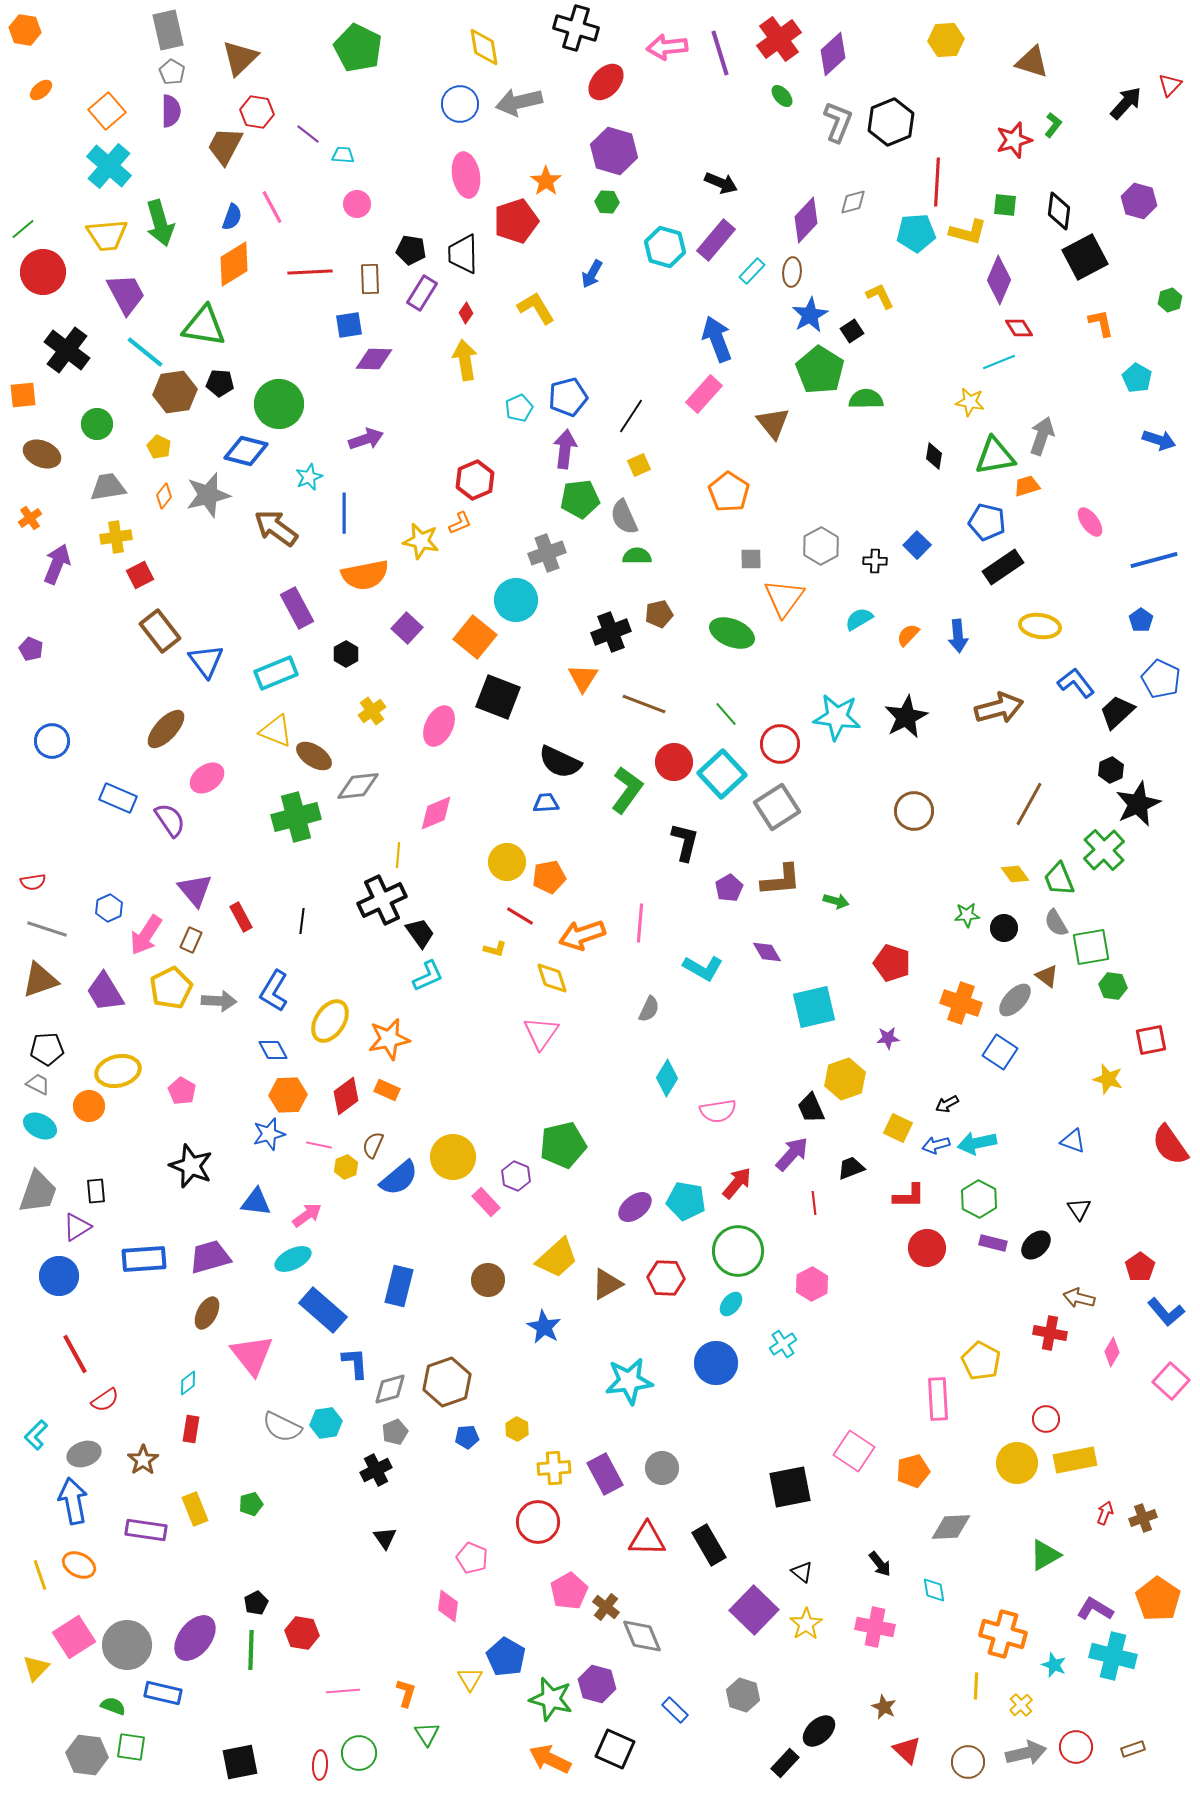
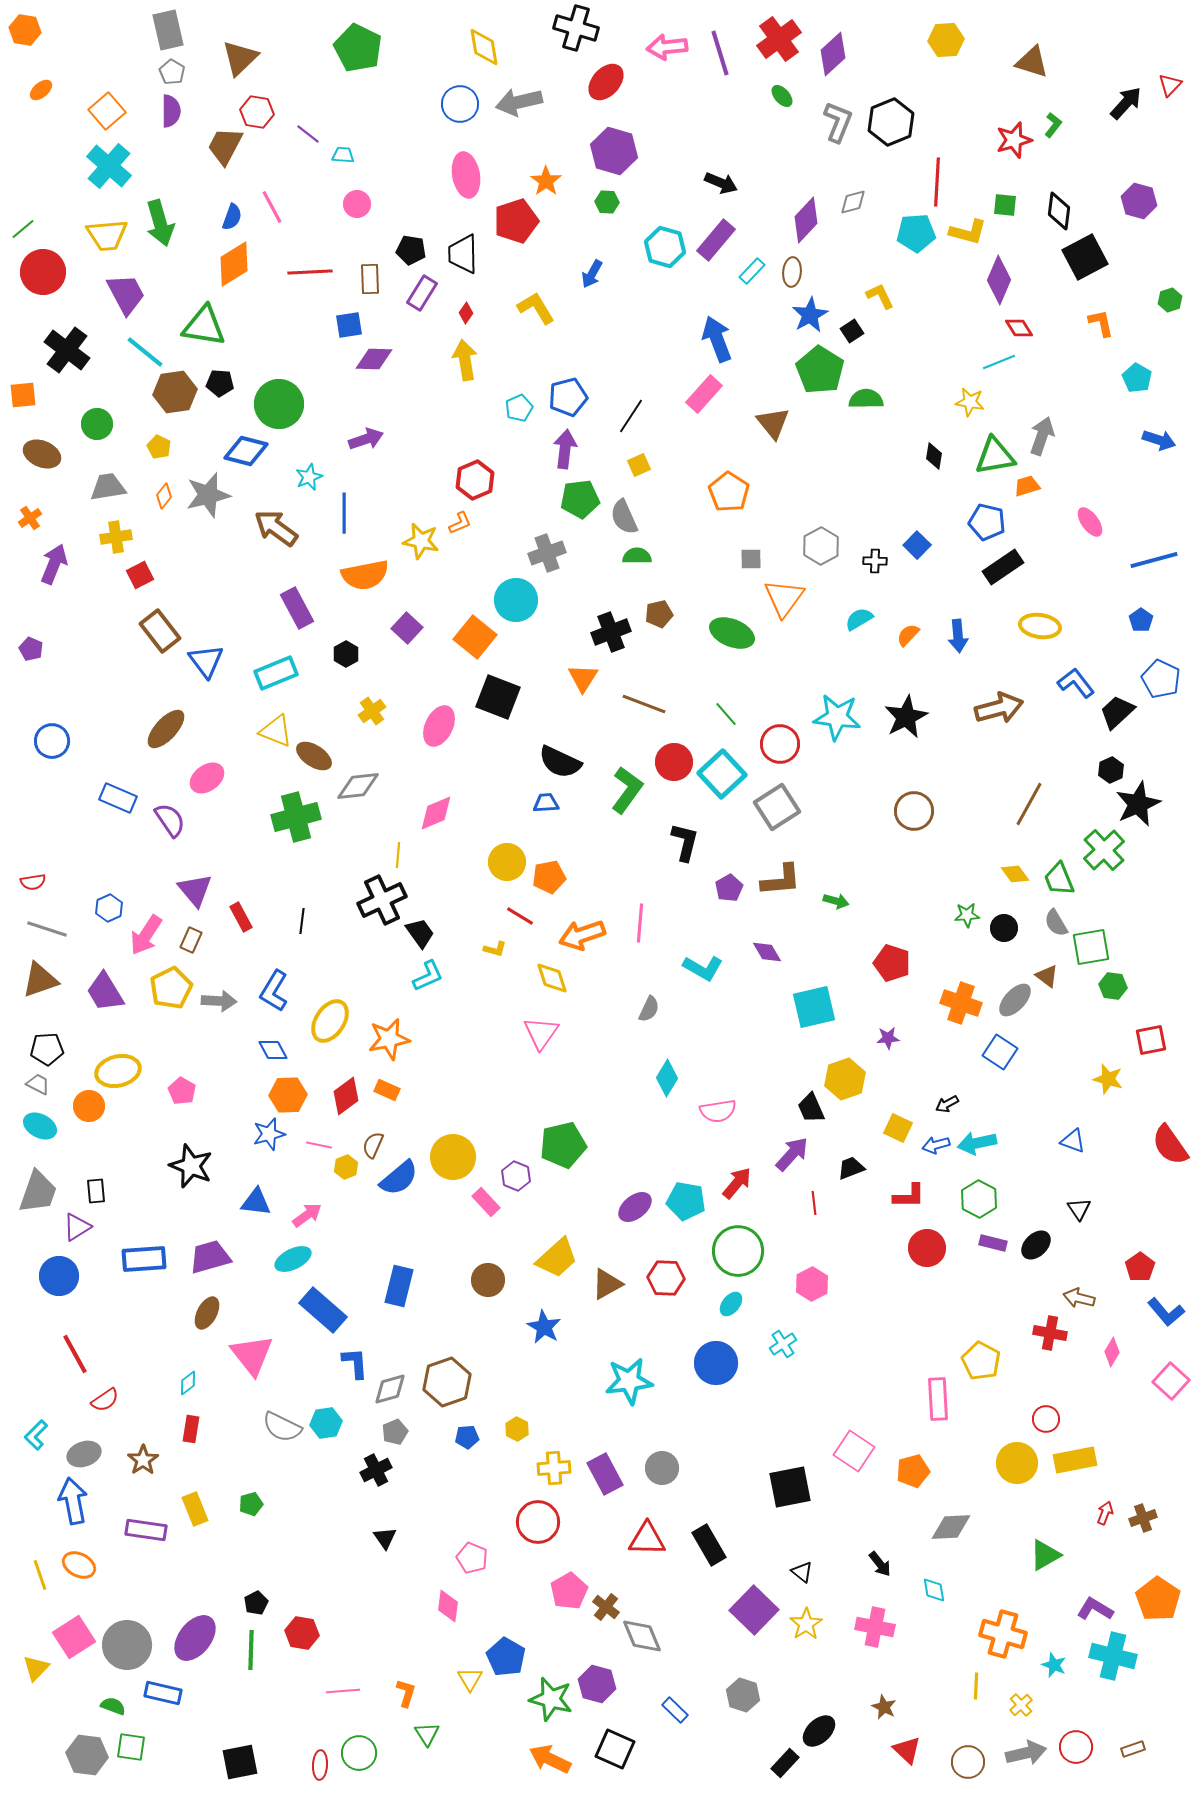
purple arrow at (57, 564): moved 3 px left
